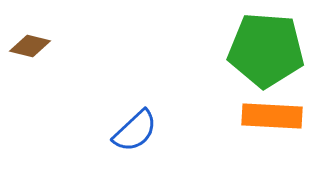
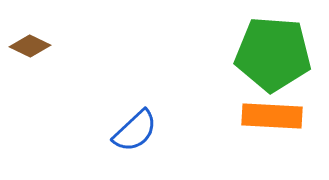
brown diamond: rotated 12 degrees clockwise
green pentagon: moved 7 px right, 4 px down
